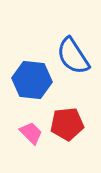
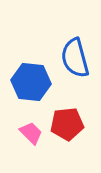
blue semicircle: moved 2 px right, 2 px down; rotated 18 degrees clockwise
blue hexagon: moved 1 px left, 2 px down
